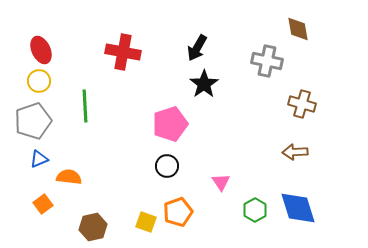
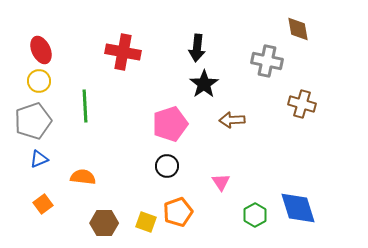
black arrow: rotated 24 degrees counterclockwise
brown arrow: moved 63 px left, 32 px up
orange semicircle: moved 14 px right
green hexagon: moved 5 px down
brown hexagon: moved 11 px right, 4 px up; rotated 12 degrees clockwise
